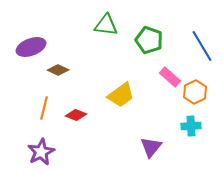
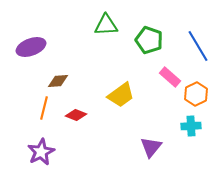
green triangle: rotated 10 degrees counterclockwise
blue line: moved 4 px left
brown diamond: moved 11 px down; rotated 30 degrees counterclockwise
orange hexagon: moved 1 px right, 2 px down
